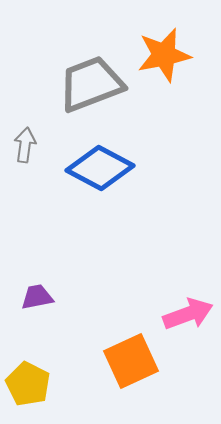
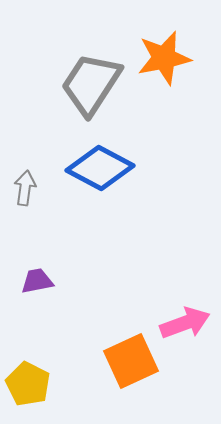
orange star: moved 3 px down
gray trapezoid: rotated 36 degrees counterclockwise
gray arrow: moved 43 px down
purple trapezoid: moved 16 px up
pink arrow: moved 3 px left, 9 px down
